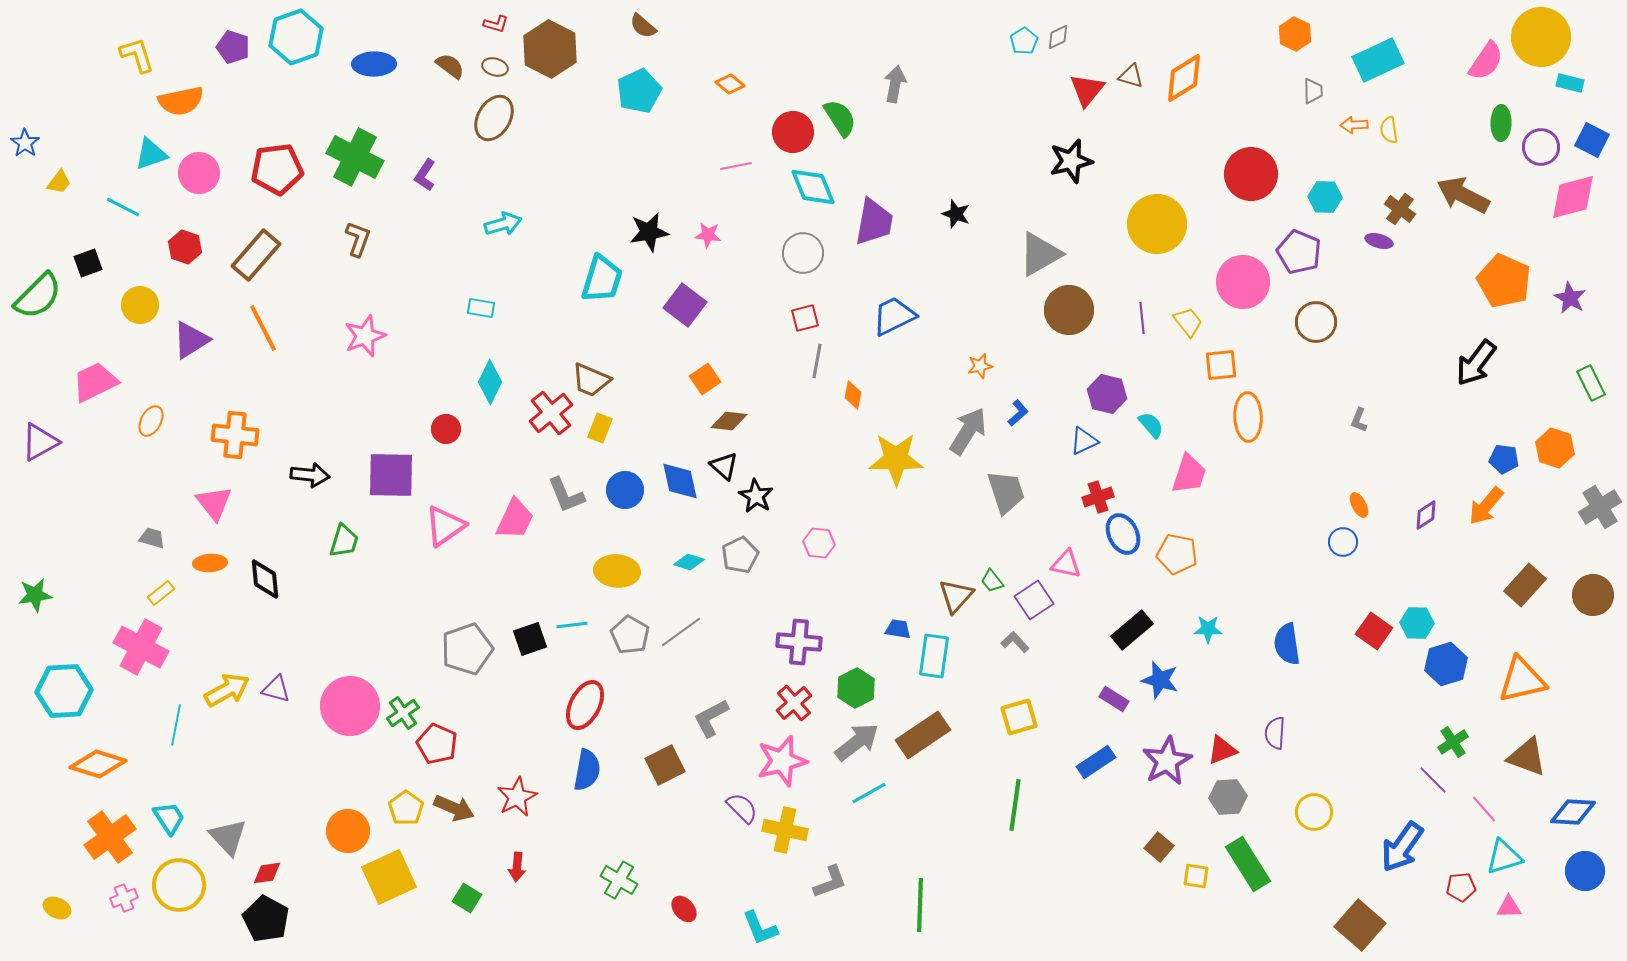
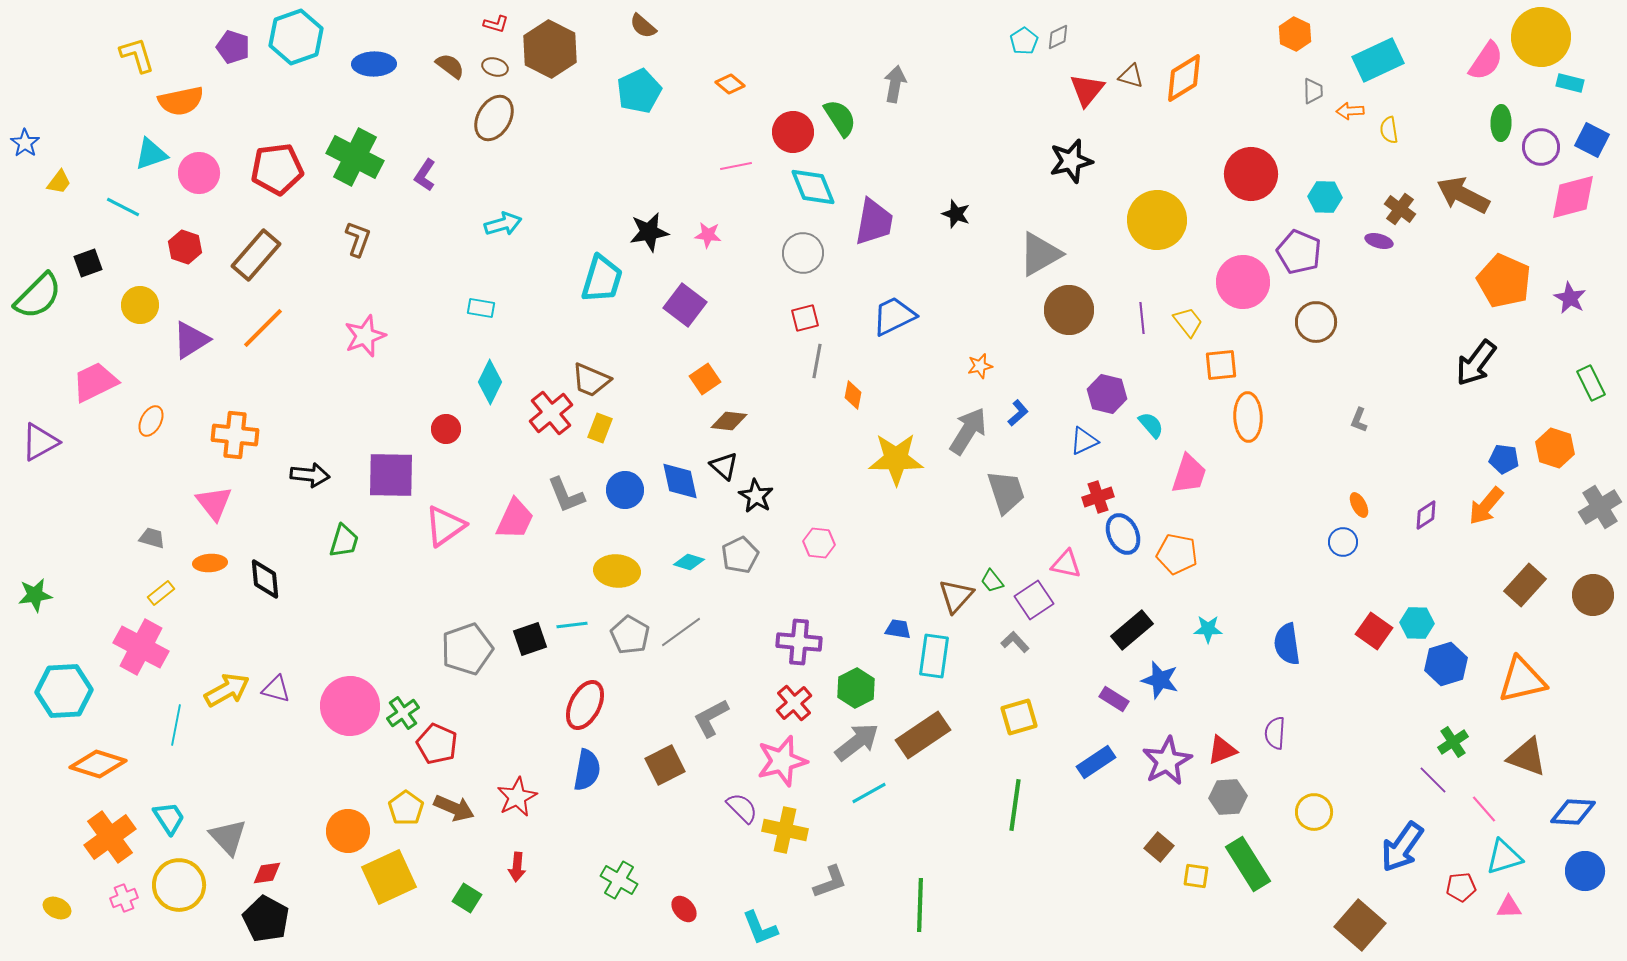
orange arrow at (1354, 125): moved 4 px left, 14 px up
yellow circle at (1157, 224): moved 4 px up
orange line at (263, 328): rotated 72 degrees clockwise
